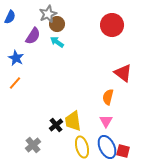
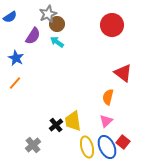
blue semicircle: rotated 32 degrees clockwise
pink triangle: rotated 16 degrees clockwise
yellow ellipse: moved 5 px right
red square: moved 9 px up; rotated 24 degrees clockwise
